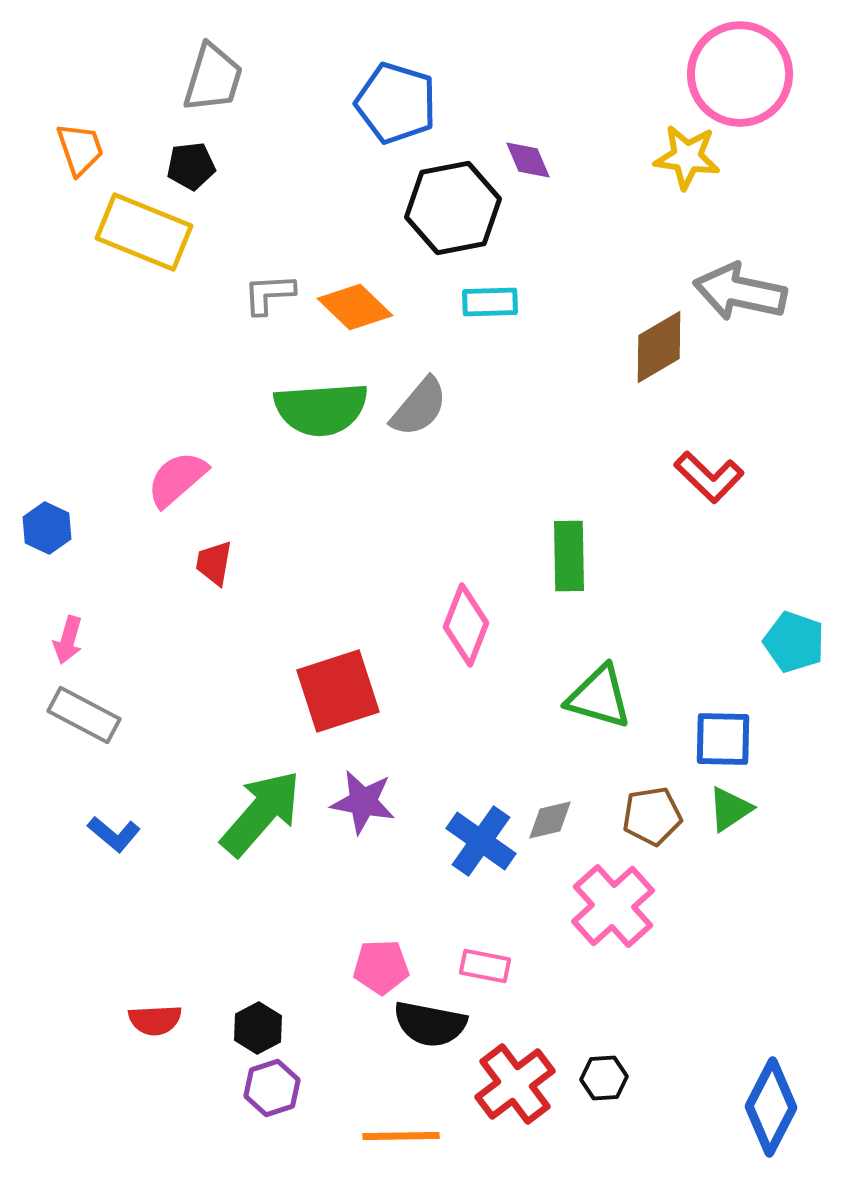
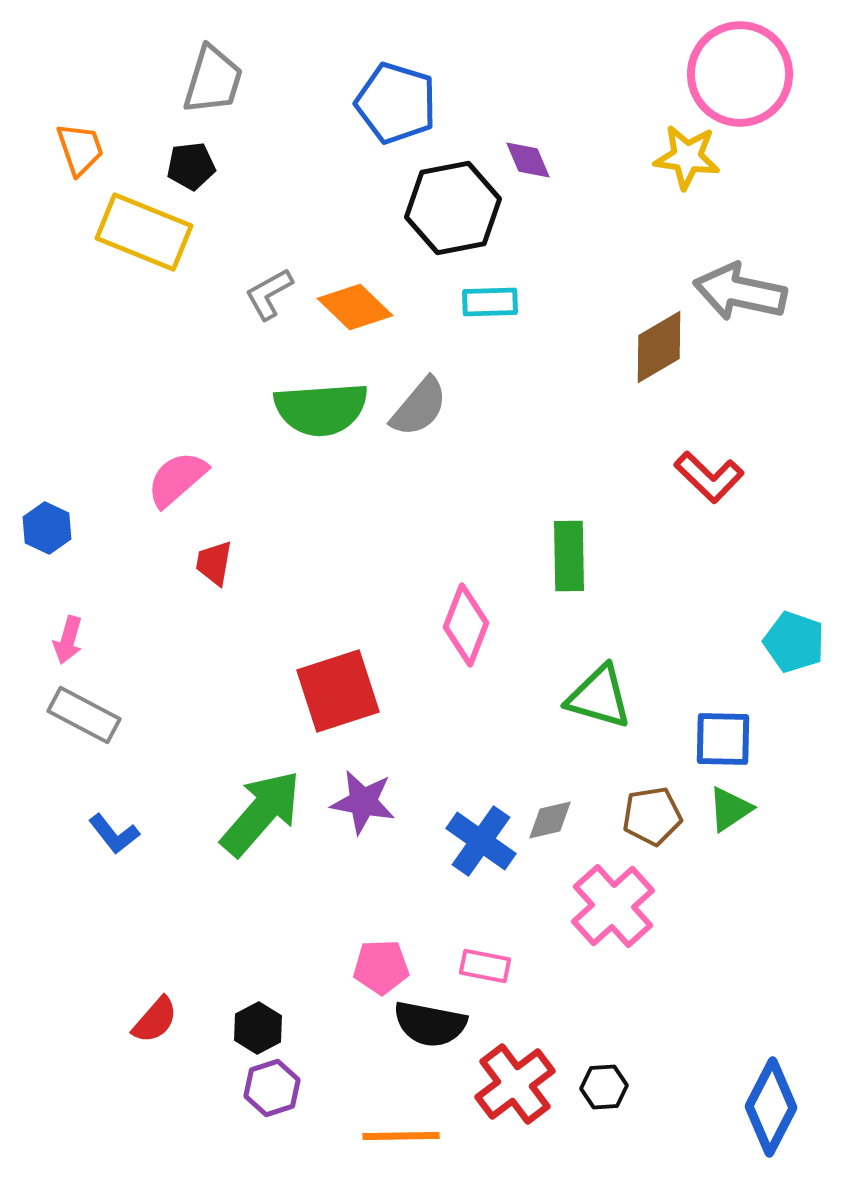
gray trapezoid at (213, 78): moved 2 px down
gray L-shape at (269, 294): rotated 26 degrees counterclockwise
blue L-shape at (114, 834): rotated 12 degrees clockwise
red semicircle at (155, 1020): rotated 46 degrees counterclockwise
black hexagon at (604, 1078): moved 9 px down
